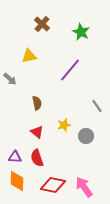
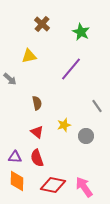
purple line: moved 1 px right, 1 px up
